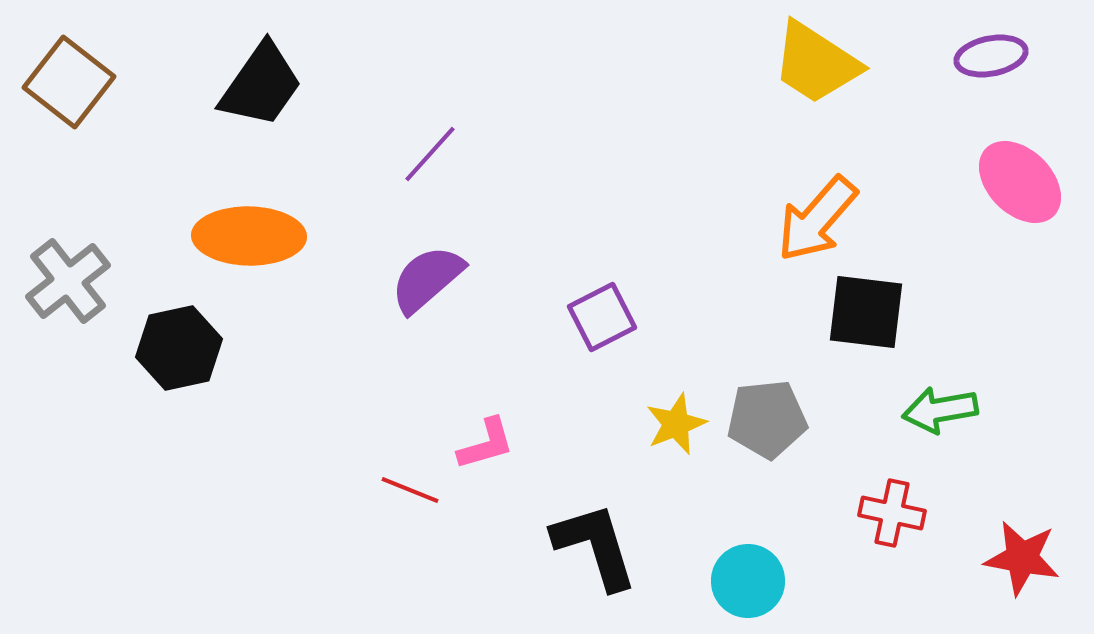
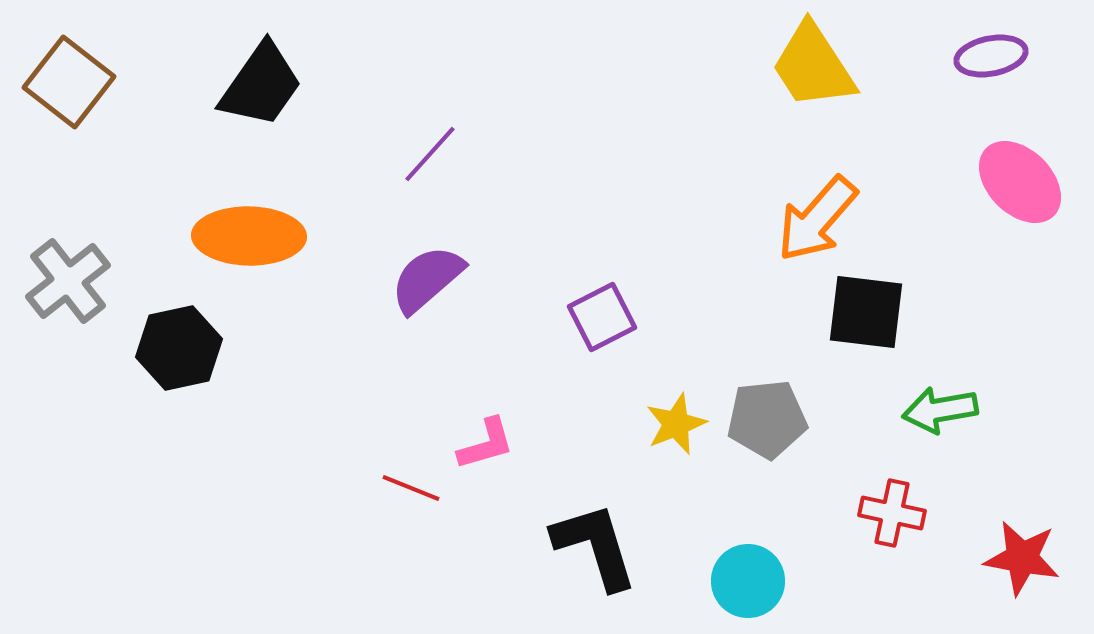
yellow trapezoid: moved 3 px left, 3 px down; rotated 24 degrees clockwise
red line: moved 1 px right, 2 px up
